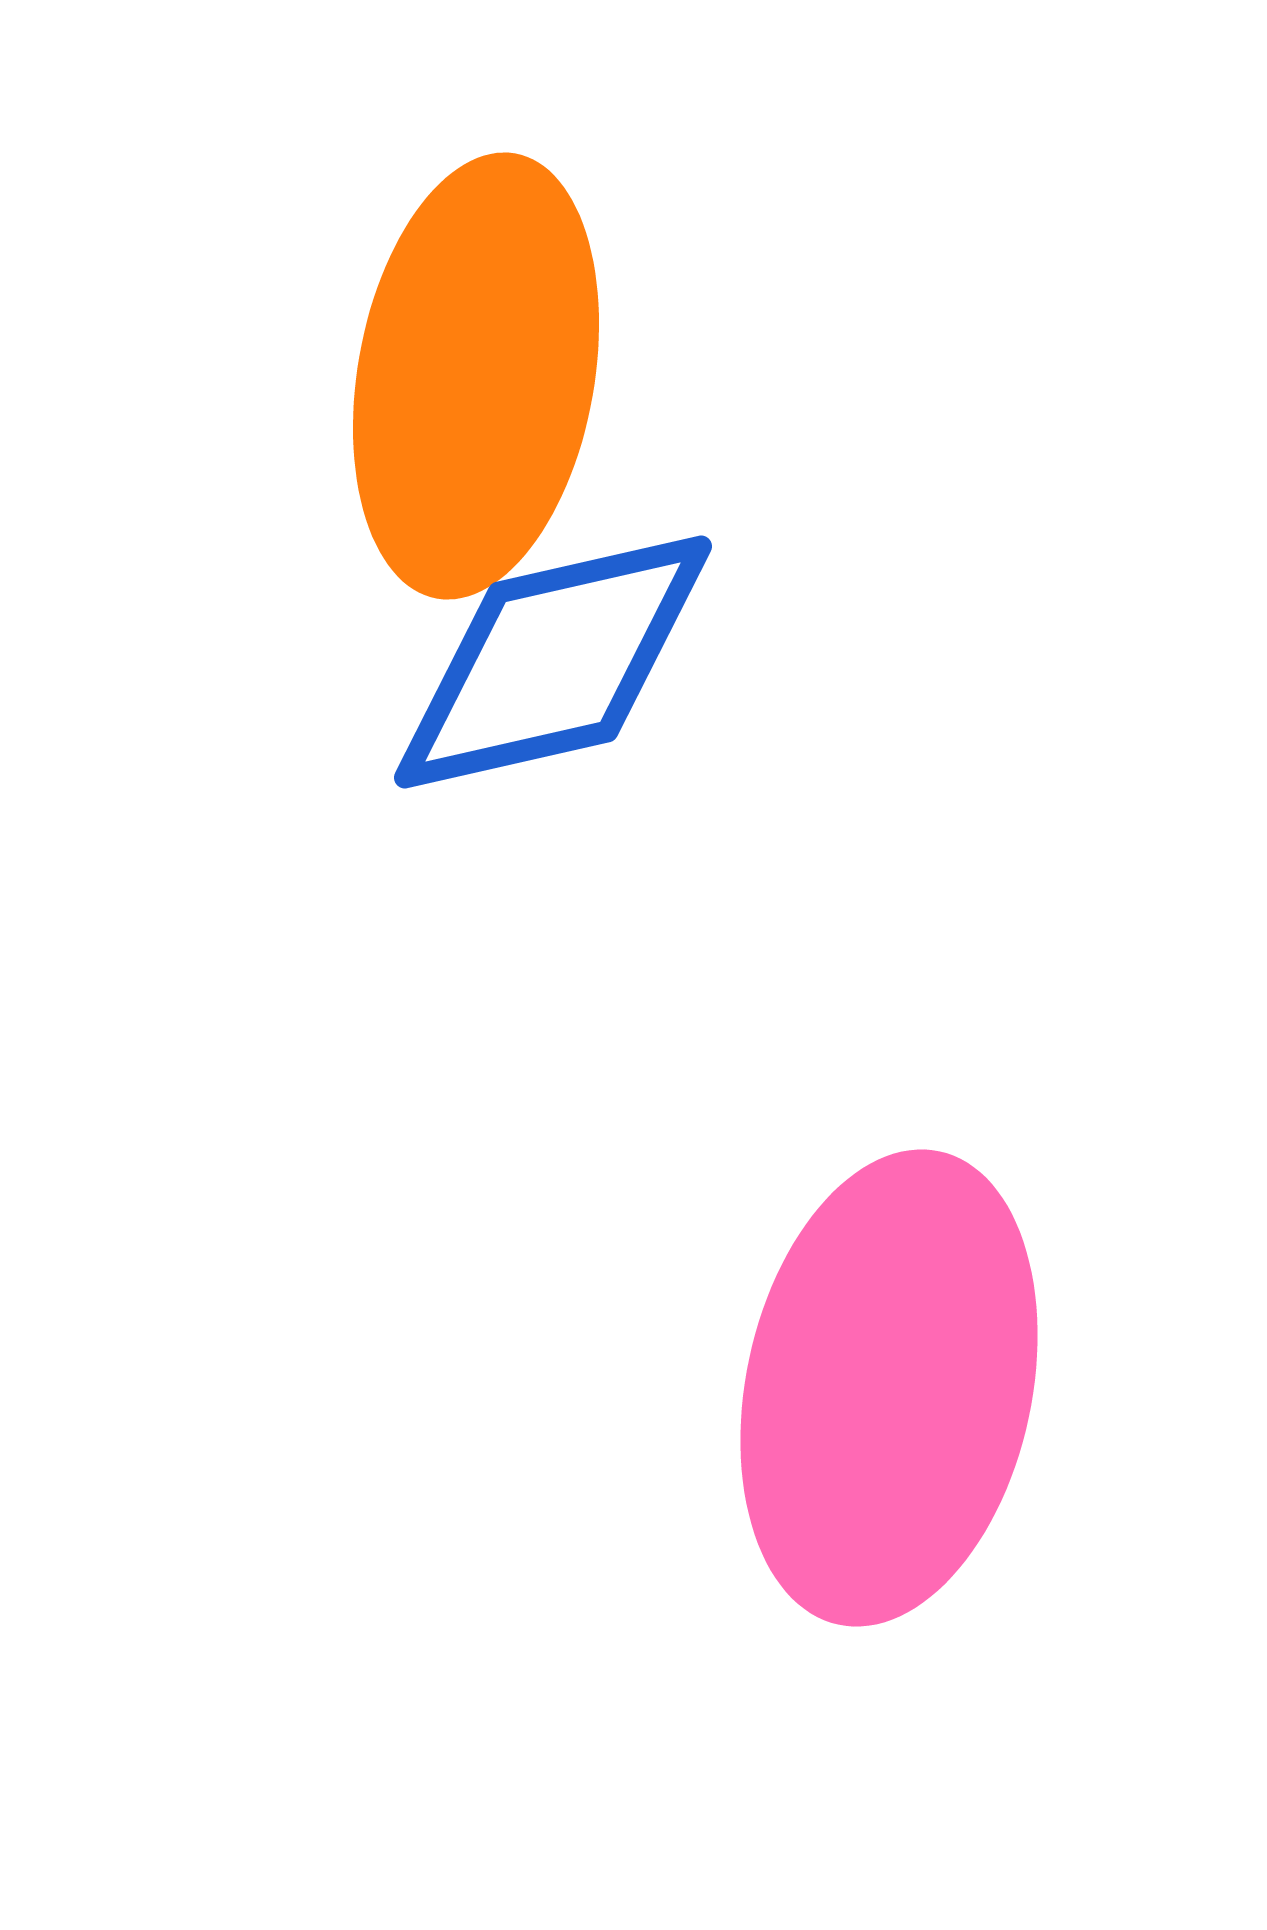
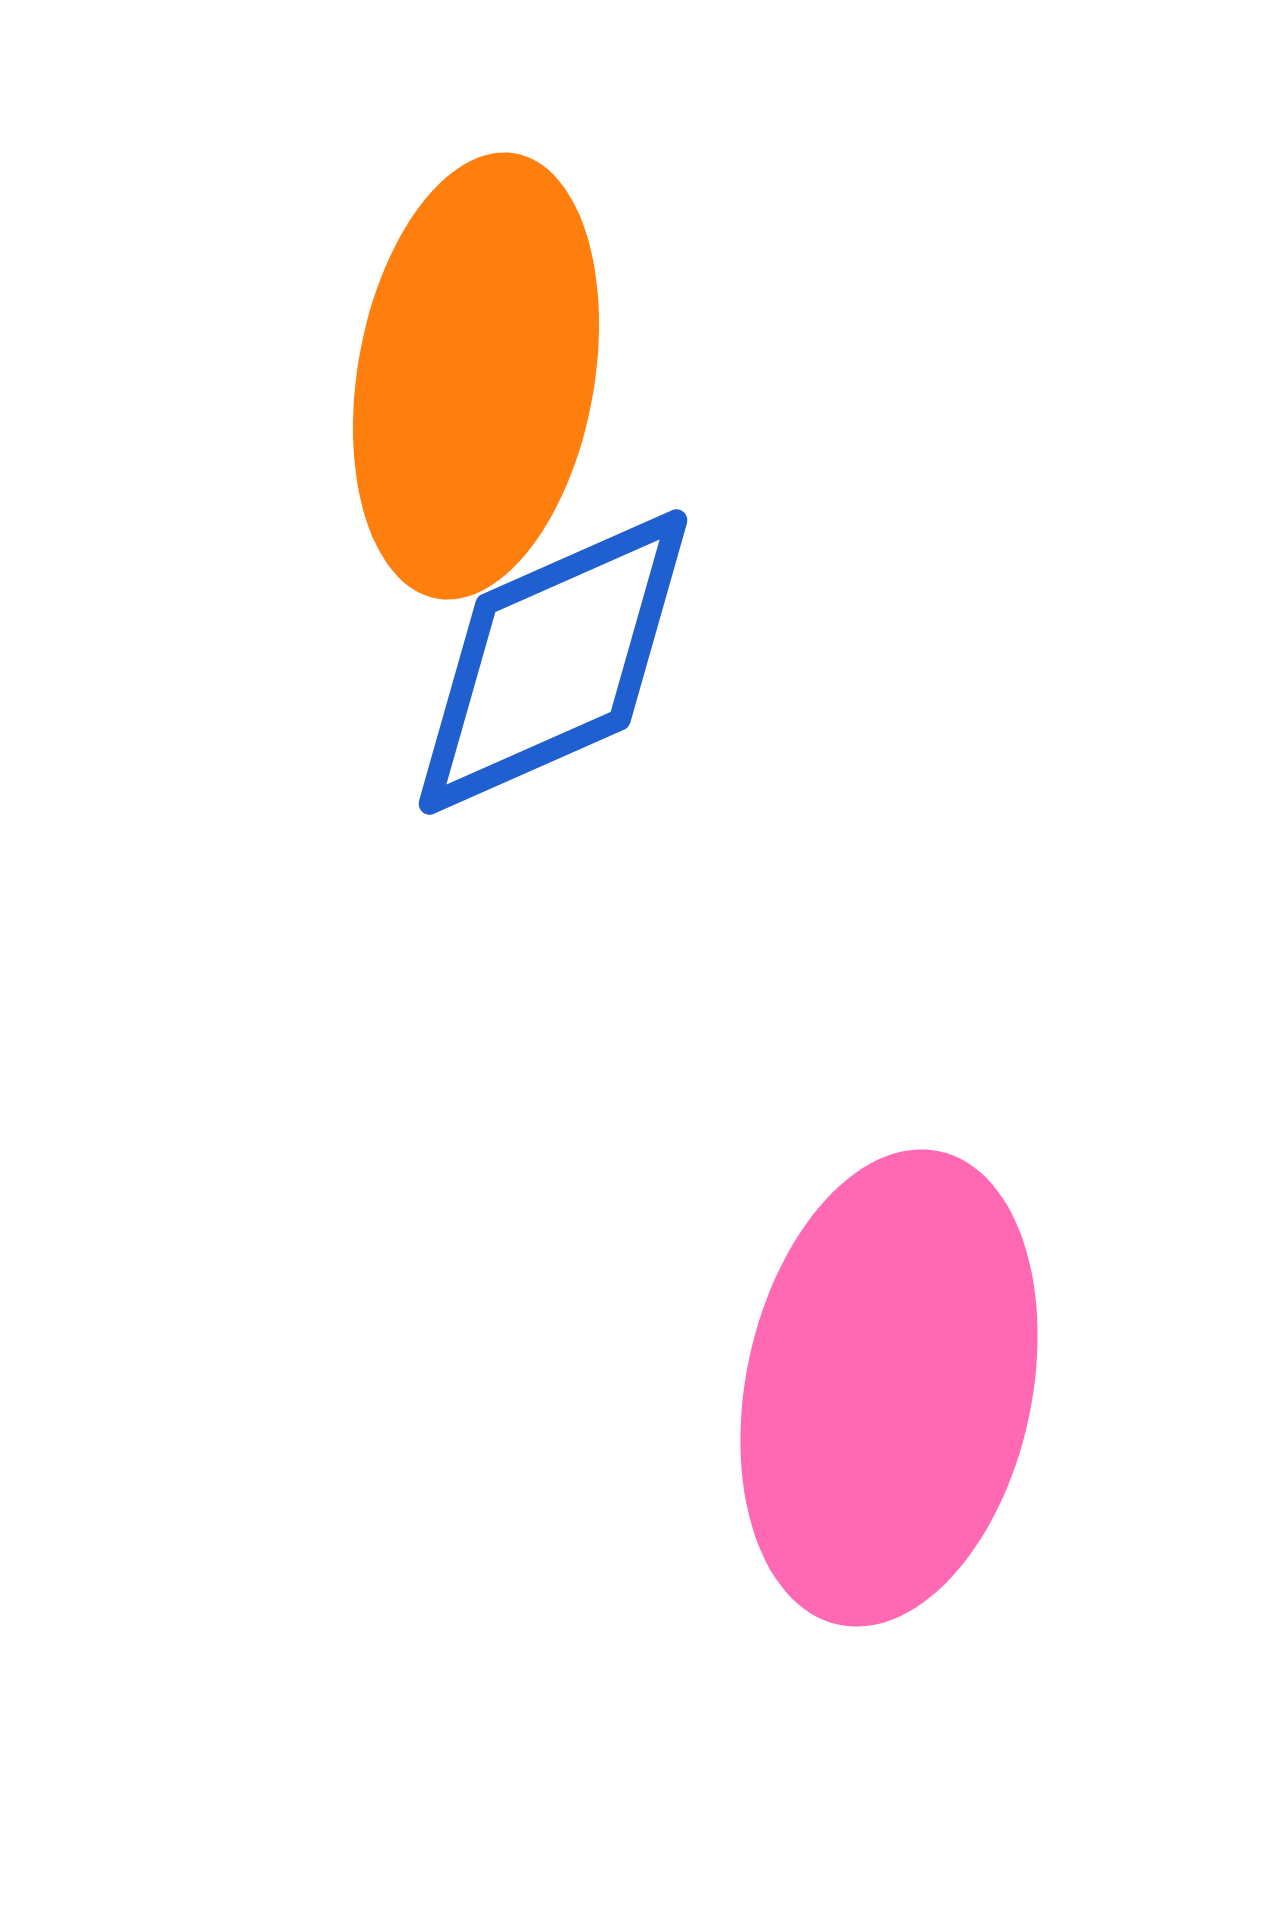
blue diamond: rotated 11 degrees counterclockwise
